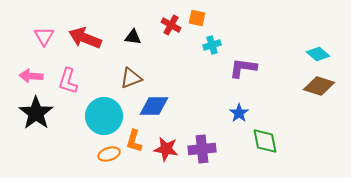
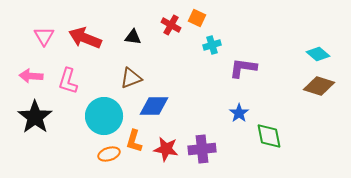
orange square: rotated 12 degrees clockwise
black star: moved 1 px left, 4 px down
green diamond: moved 4 px right, 5 px up
